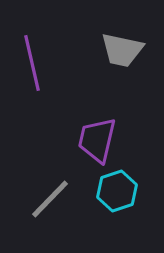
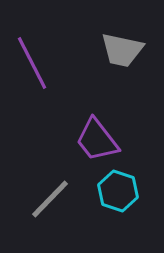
purple line: rotated 14 degrees counterclockwise
purple trapezoid: rotated 51 degrees counterclockwise
cyan hexagon: moved 1 px right; rotated 24 degrees counterclockwise
